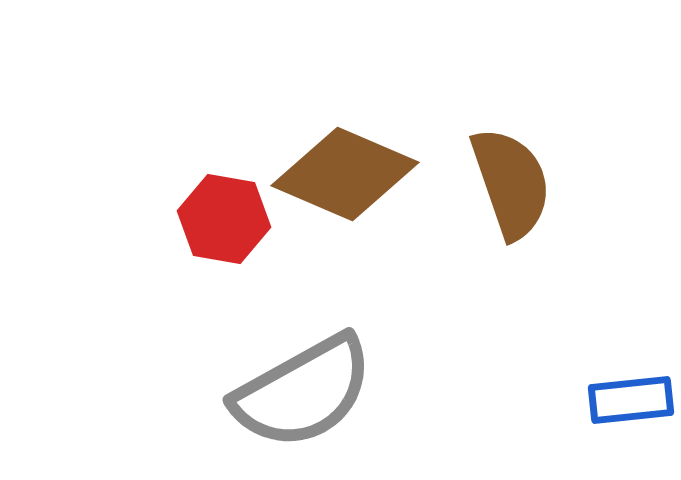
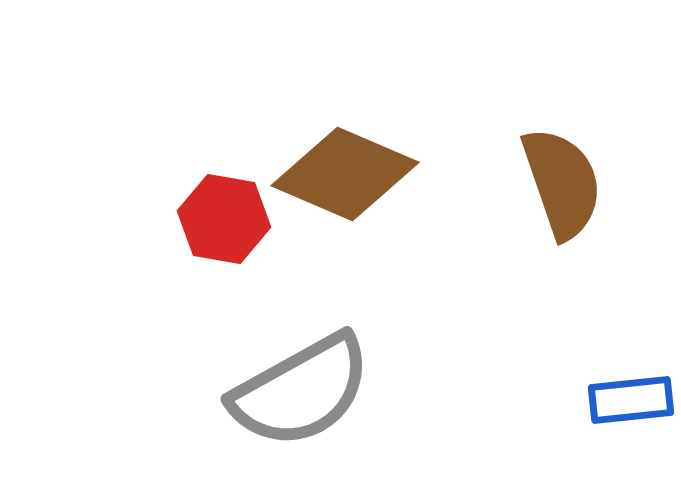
brown semicircle: moved 51 px right
gray semicircle: moved 2 px left, 1 px up
